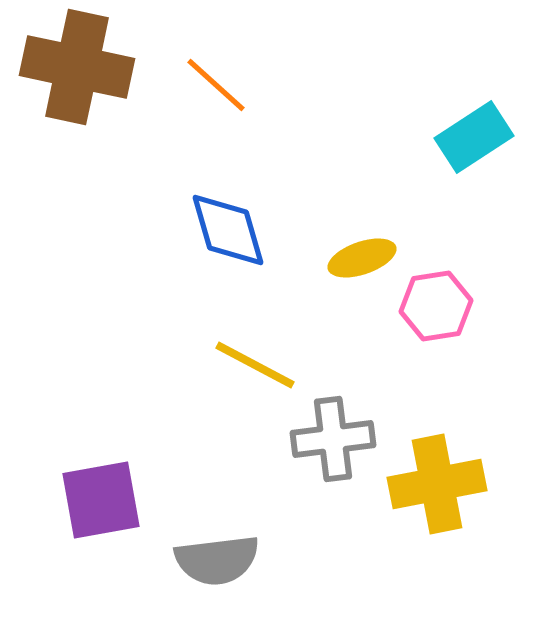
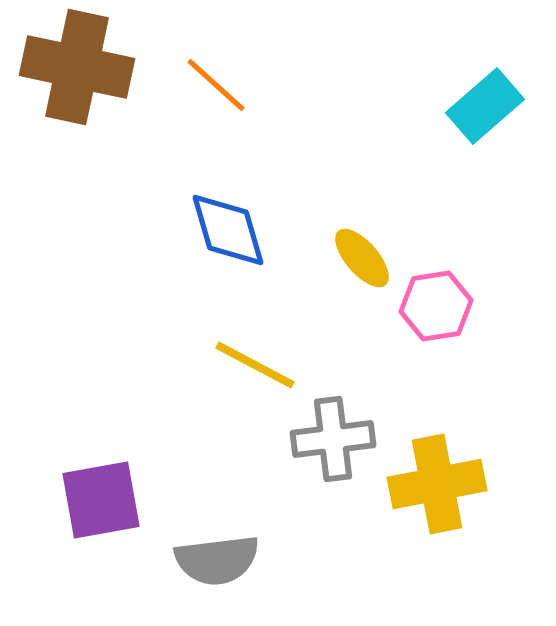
cyan rectangle: moved 11 px right, 31 px up; rotated 8 degrees counterclockwise
yellow ellipse: rotated 68 degrees clockwise
